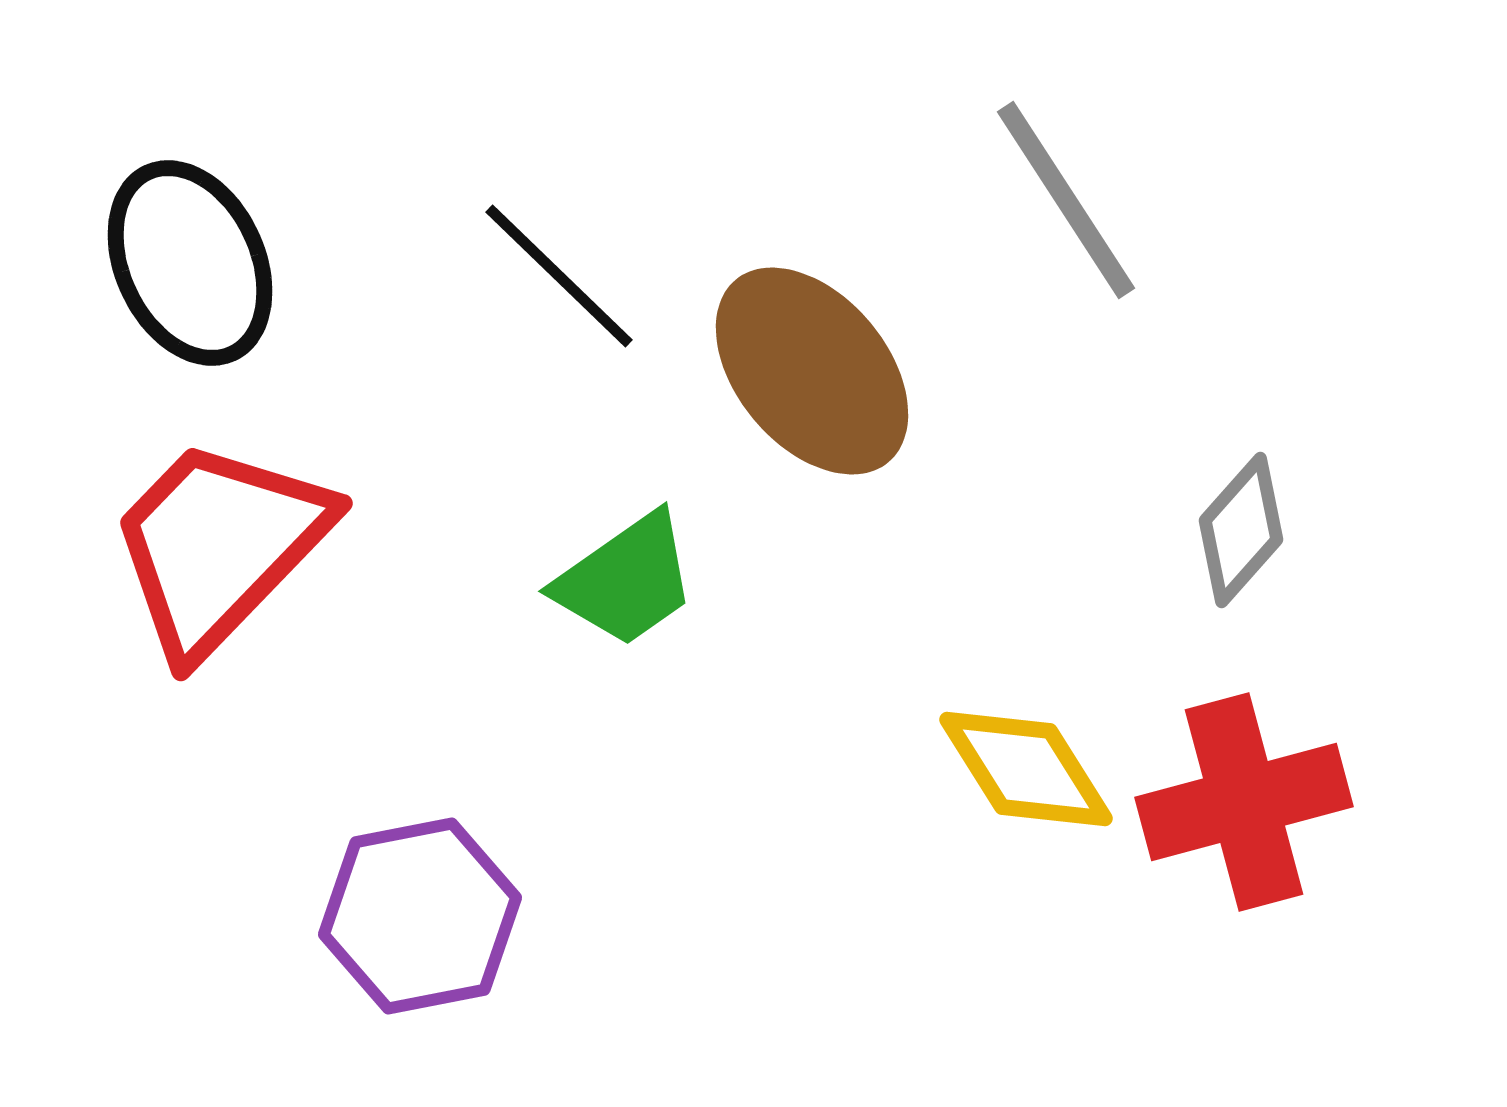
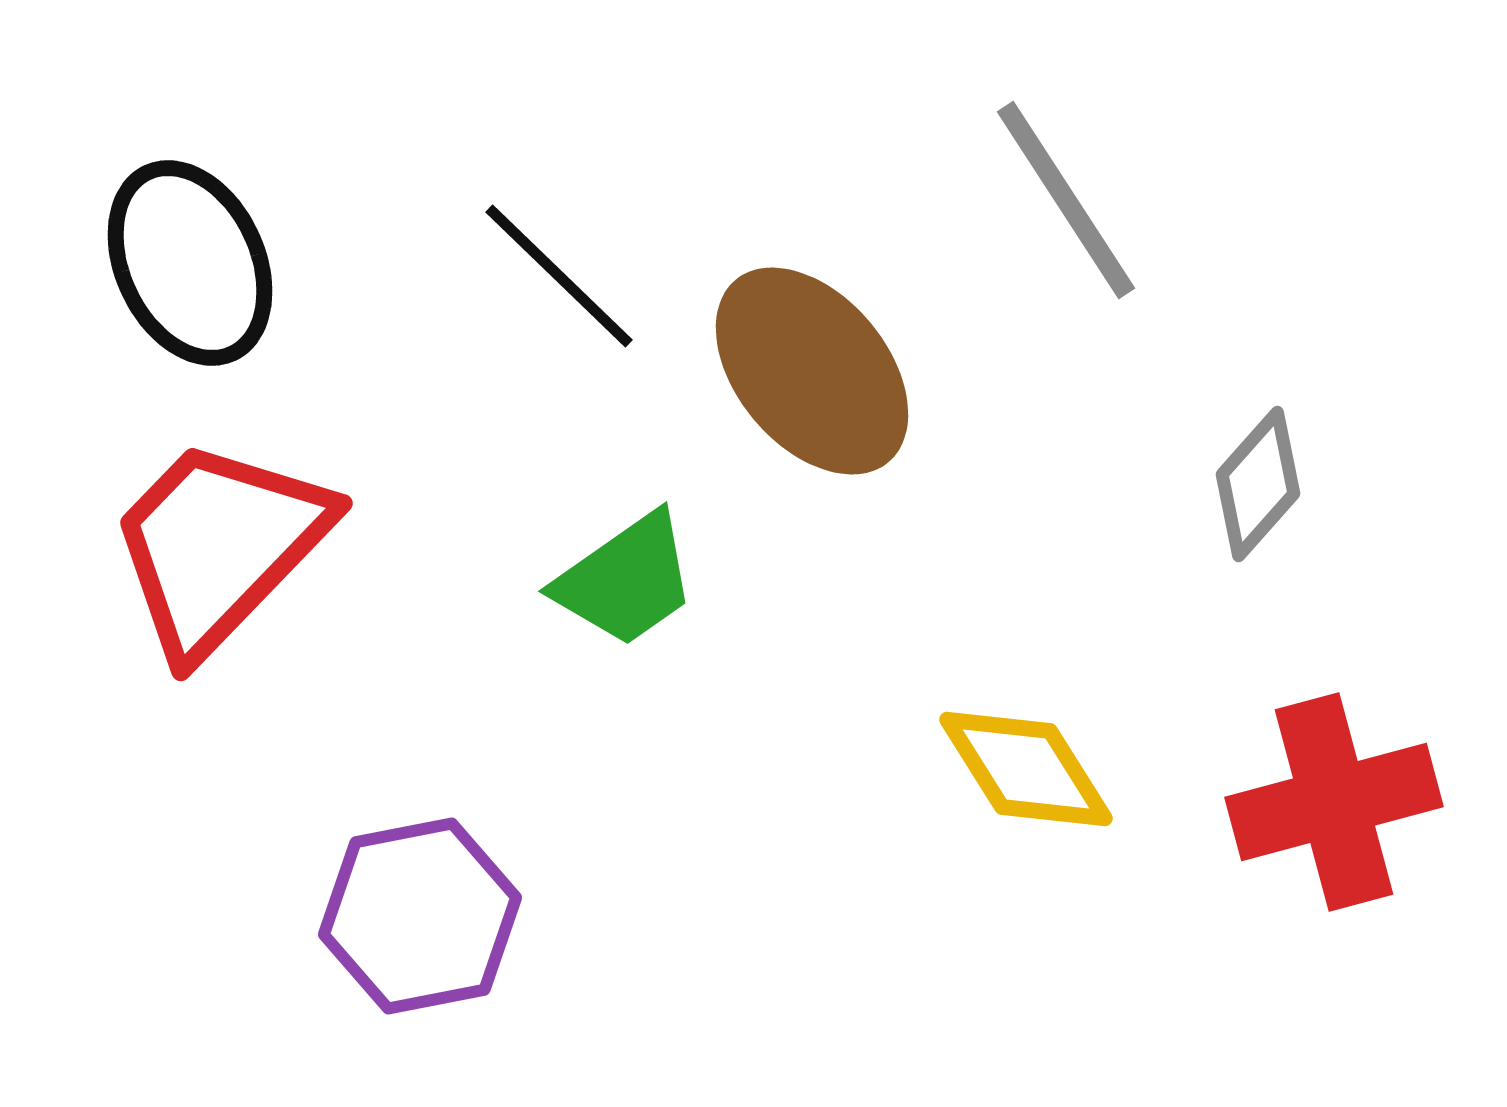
gray diamond: moved 17 px right, 46 px up
red cross: moved 90 px right
